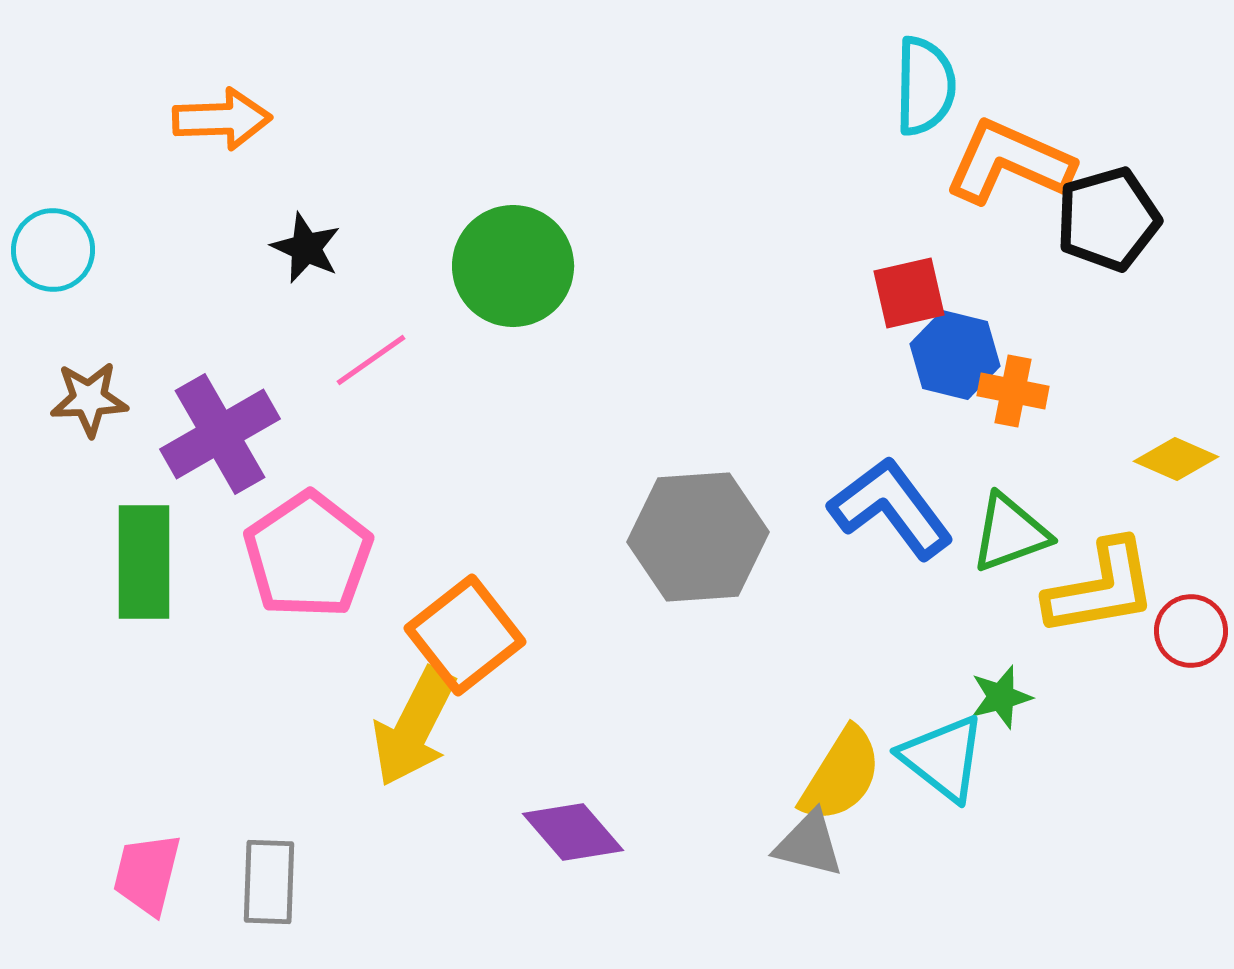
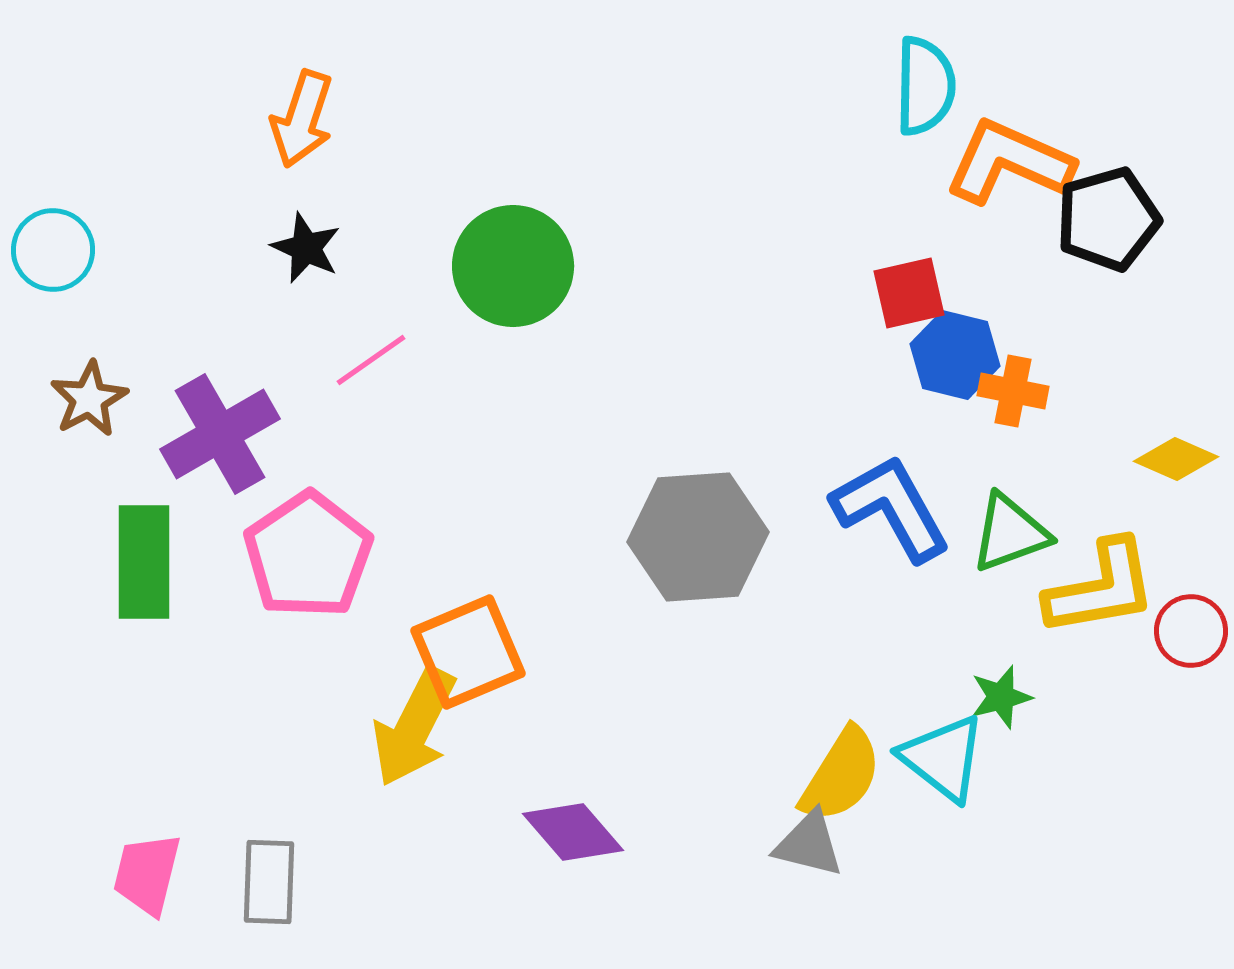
orange arrow: moved 80 px right; rotated 110 degrees clockwise
brown star: rotated 26 degrees counterclockwise
blue L-shape: rotated 8 degrees clockwise
orange square: moved 3 px right, 17 px down; rotated 15 degrees clockwise
